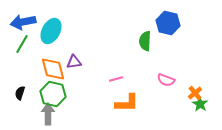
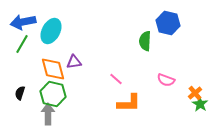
pink line: rotated 56 degrees clockwise
orange L-shape: moved 2 px right
